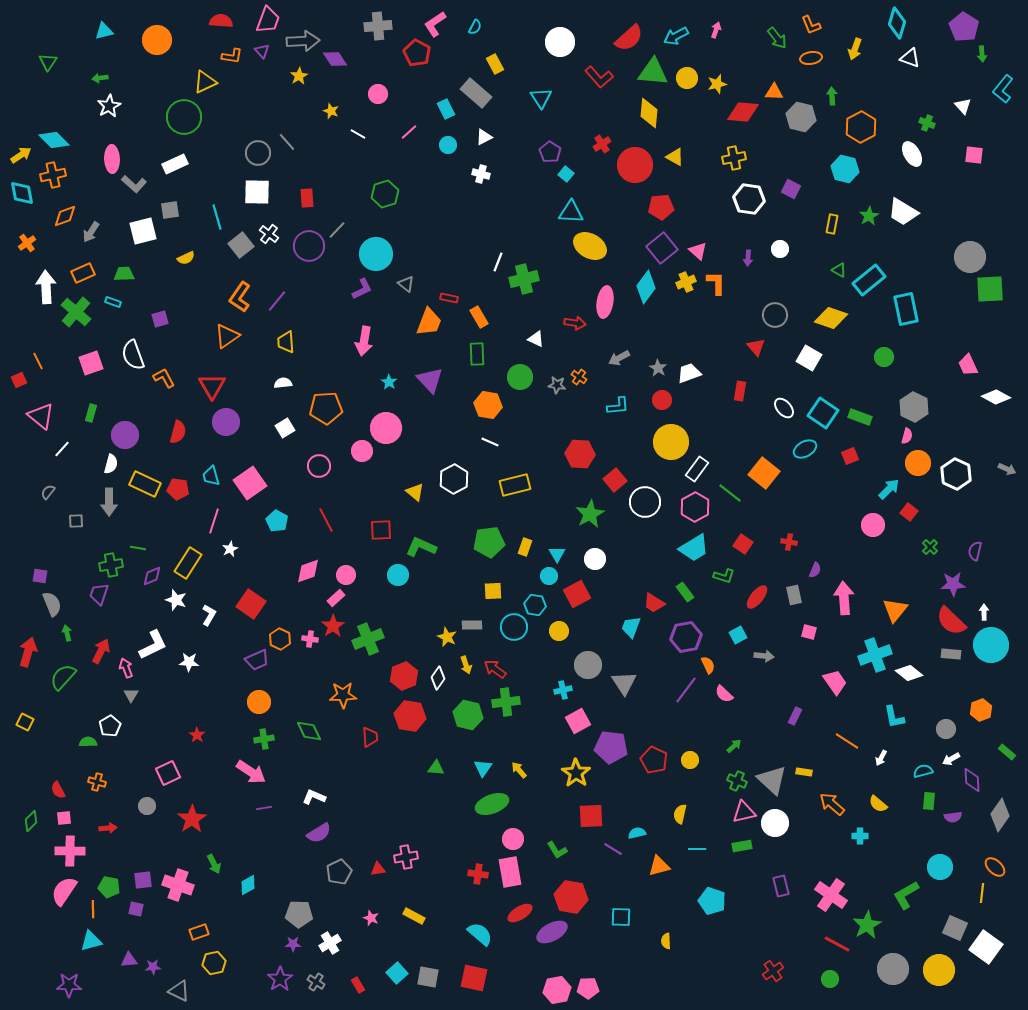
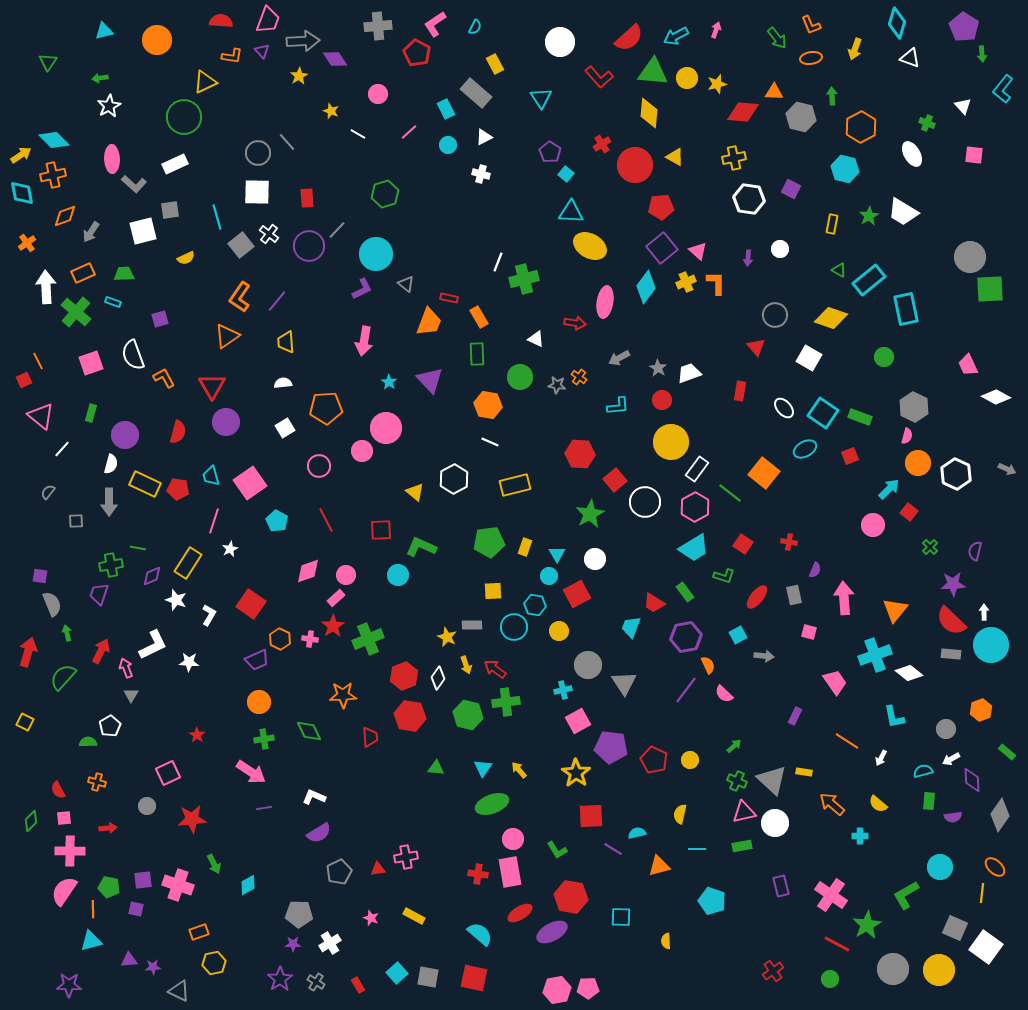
red square at (19, 380): moved 5 px right
red star at (192, 819): rotated 28 degrees clockwise
